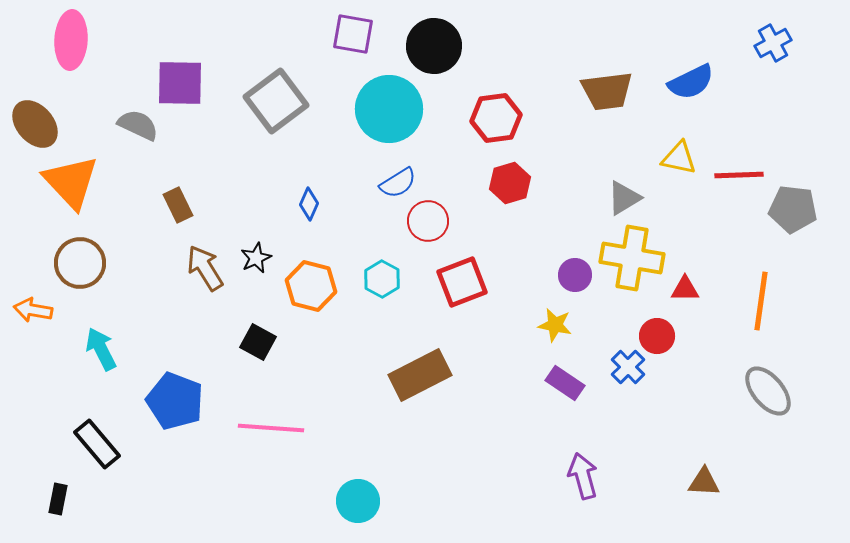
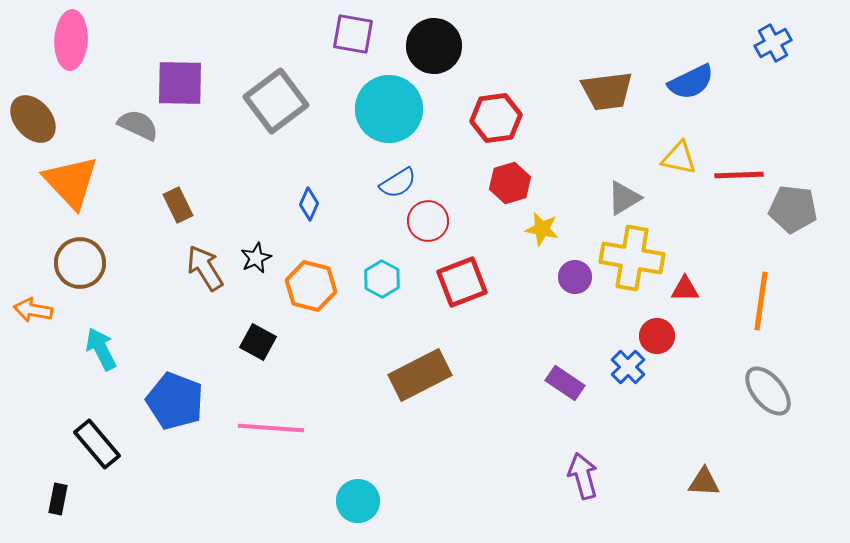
brown ellipse at (35, 124): moved 2 px left, 5 px up
purple circle at (575, 275): moved 2 px down
yellow star at (555, 325): moved 13 px left, 96 px up
